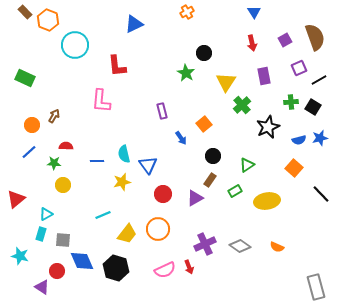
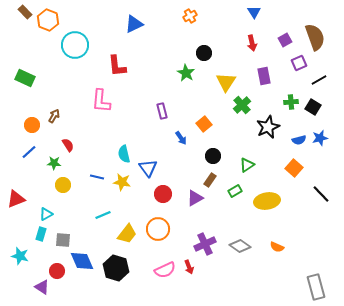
orange cross at (187, 12): moved 3 px right, 4 px down
purple square at (299, 68): moved 5 px up
red semicircle at (66, 146): moved 2 px right, 1 px up; rotated 56 degrees clockwise
blue line at (97, 161): moved 16 px down; rotated 16 degrees clockwise
blue triangle at (148, 165): moved 3 px down
yellow star at (122, 182): rotated 24 degrees clockwise
red triangle at (16, 199): rotated 18 degrees clockwise
